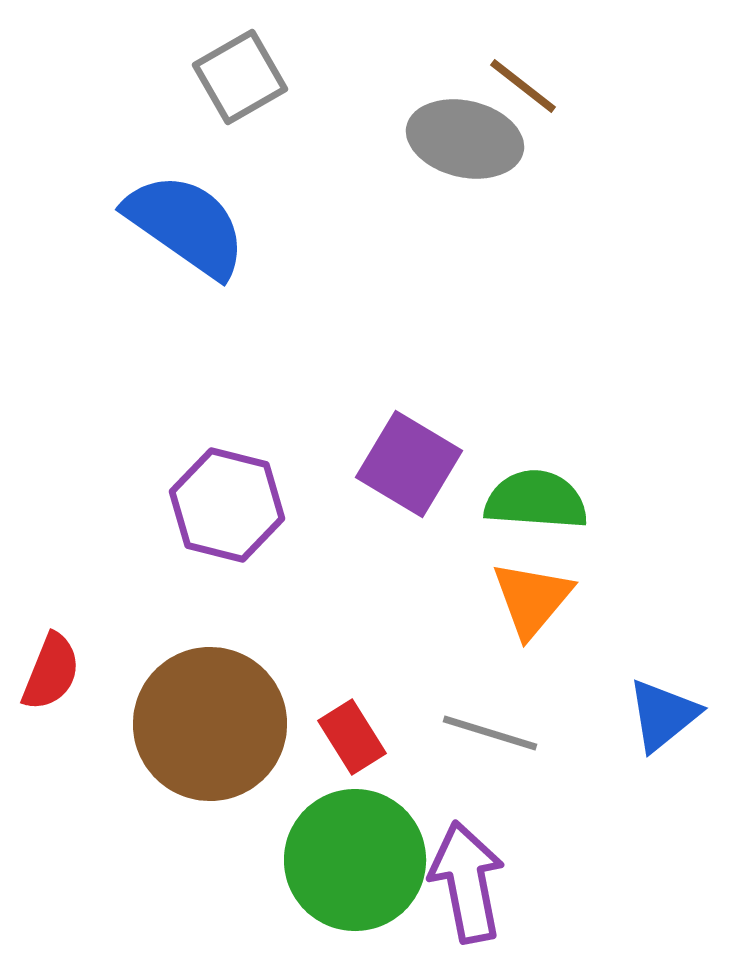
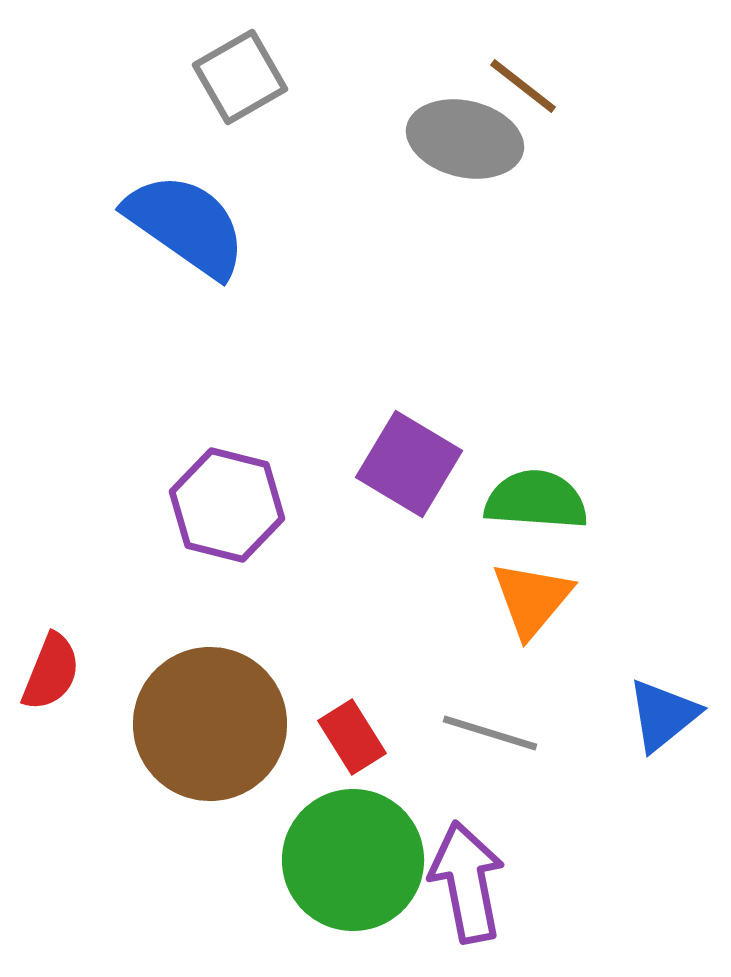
green circle: moved 2 px left
